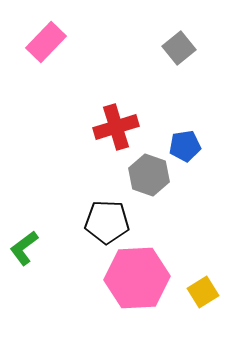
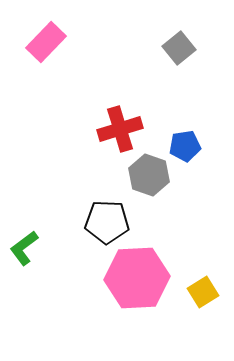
red cross: moved 4 px right, 2 px down
